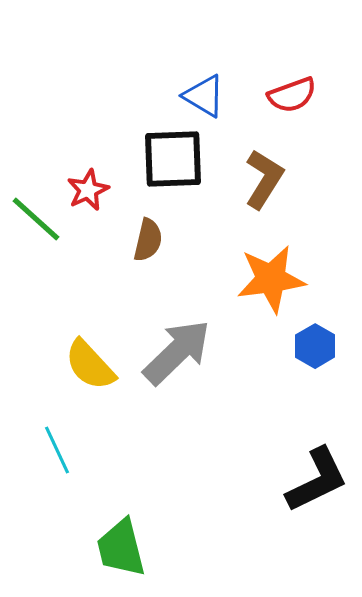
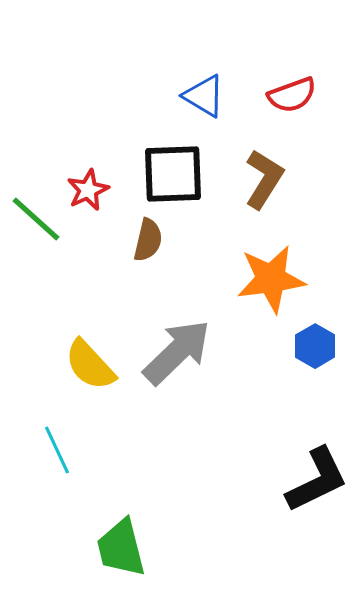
black square: moved 15 px down
